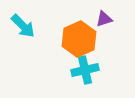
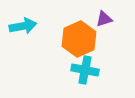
cyan arrow: rotated 56 degrees counterclockwise
cyan cross: rotated 24 degrees clockwise
